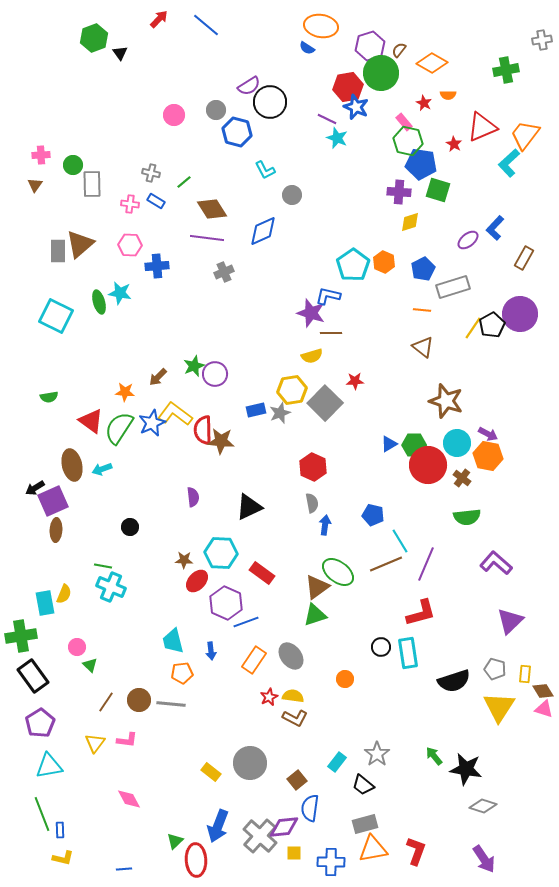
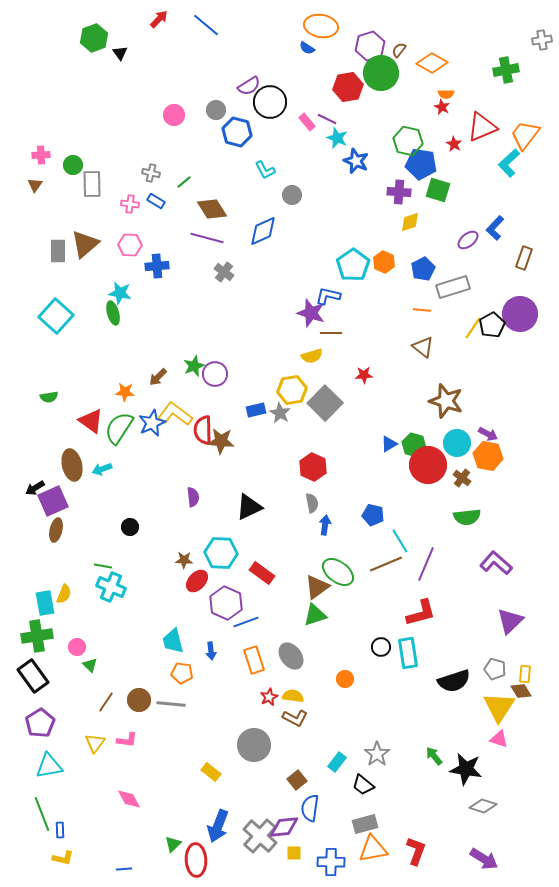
orange semicircle at (448, 95): moved 2 px left, 1 px up
red star at (424, 103): moved 18 px right, 4 px down
blue star at (356, 107): moved 54 px down
pink rectangle at (404, 122): moved 97 px left
purple line at (207, 238): rotated 8 degrees clockwise
brown triangle at (80, 244): moved 5 px right
brown rectangle at (524, 258): rotated 10 degrees counterclockwise
gray cross at (224, 272): rotated 30 degrees counterclockwise
green ellipse at (99, 302): moved 14 px right, 11 px down
cyan square at (56, 316): rotated 16 degrees clockwise
red star at (355, 381): moved 9 px right, 6 px up
gray star at (280, 413): rotated 20 degrees counterclockwise
green hexagon at (414, 445): rotated 15 degrees clockwise
brown ellipse at (56, 530): rotated 10 degrees clockwise
green cross at (21, 636): moved 16 px right
orange rectangle at (254, 660): rotated 52 degrees counterclockwise
orange pentagon at (182, 673): rotated 15 degrees clockwise
brown diamond at (543, 691): moved 22 px left
pink triangle at (544, 709): moved 45 px left, 30 px down
gray circle at (250, 763): moved 4 px right, 18 px up
green triangle at (175, 841): moved 2 px left, 3 px down
purple arrow at (484, 859): rotated 24 degrees counterclockwise
